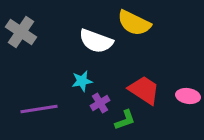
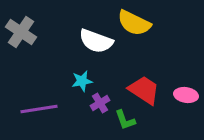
pink ellipse: moved 2 px left, 1 px up
green L-shape: rotated 90 degrees clockwise
